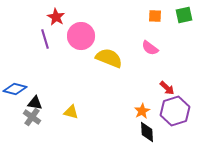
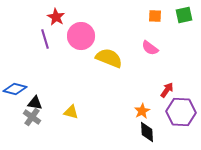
red arrow: moved 2 px down; rotated 98 degrees counterclockwise
purple hexagon: moved 6 px right, 1 px down; rotated 20 degrees clockwise
